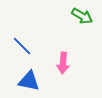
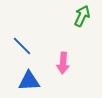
green arrow: rotated 95 degrees counterclockwise
blue triangle: rotated 15 degrees counterclockwise
